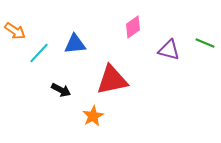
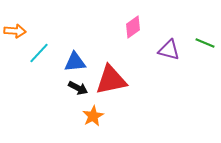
orange arrow: rotated 30 degrees counterclockwise
blue triangle: moved 18 px down
red triangle: moved 1 px left
black arrow: moved 17 px right, 2 px up
